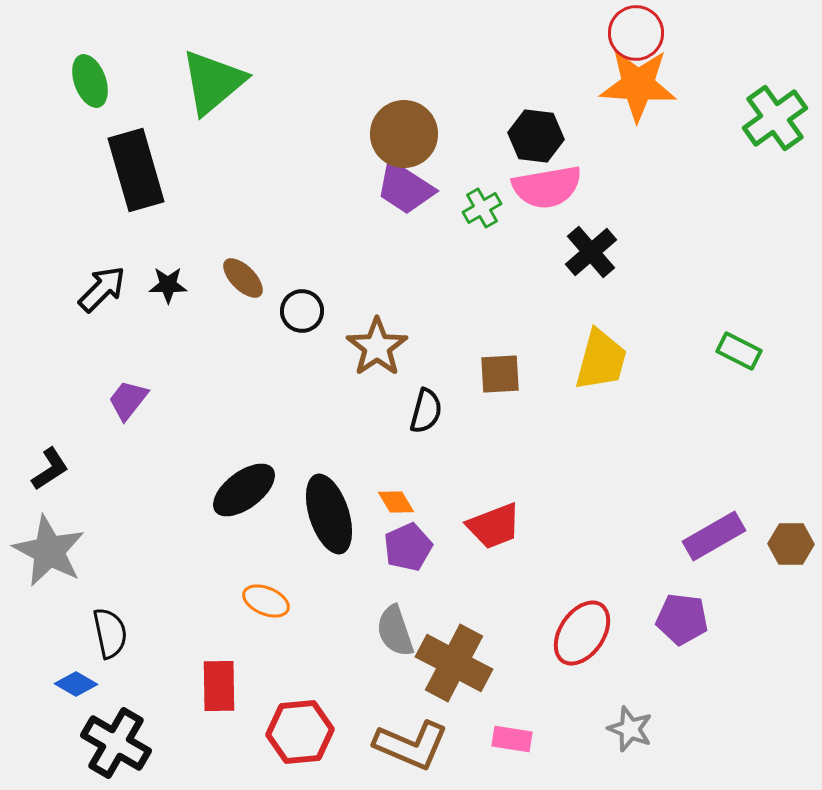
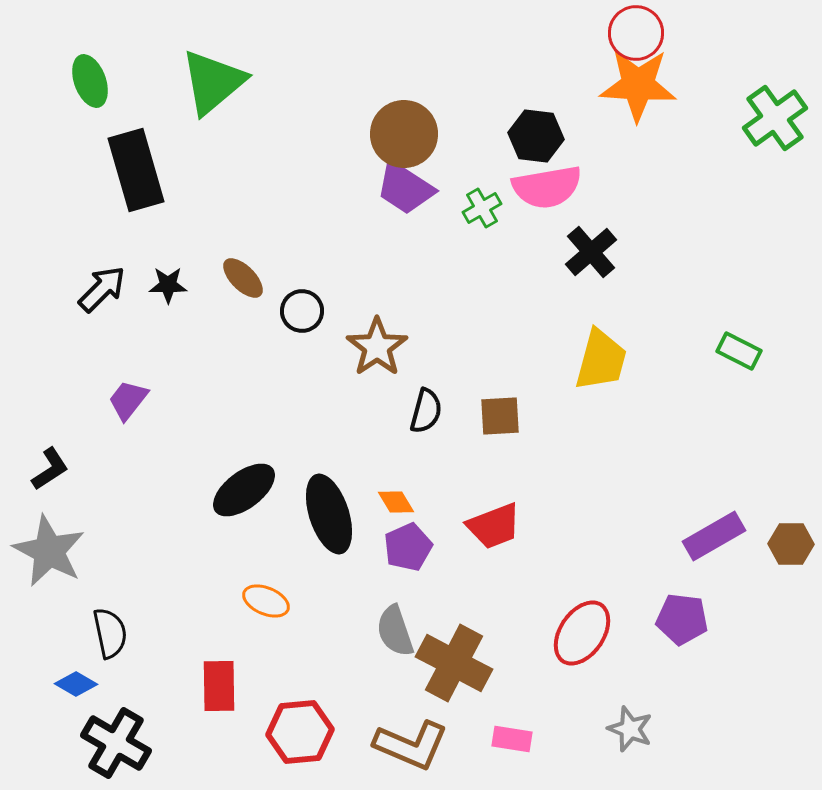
brown square at (500, 374): moved 42 px down
